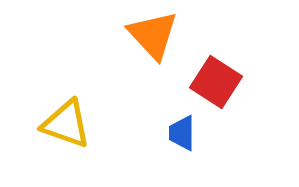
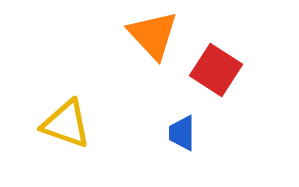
red square: moved 12 px up
